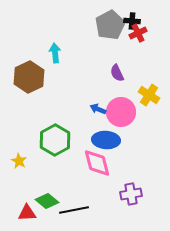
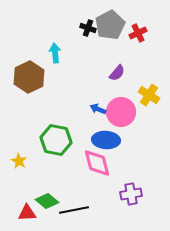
black cross: moved 44 px left, 7 px down; rotated 14 degrees clockwise
purple semicircle: rotated 114 degrees counterclockwise
green hexagon: moved 1 px right; rotated 20 degrees counterclockwise
